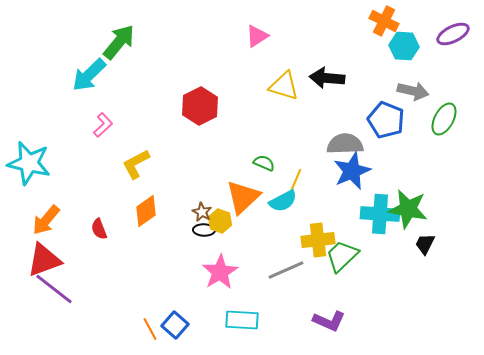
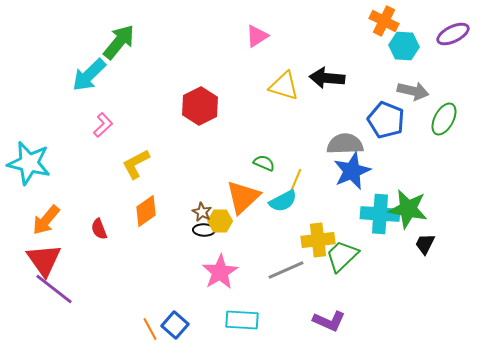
yellow hexagon: rotated 20 degrees counterclockwise
red triangle: rotated 45 degrees counterclockwise
